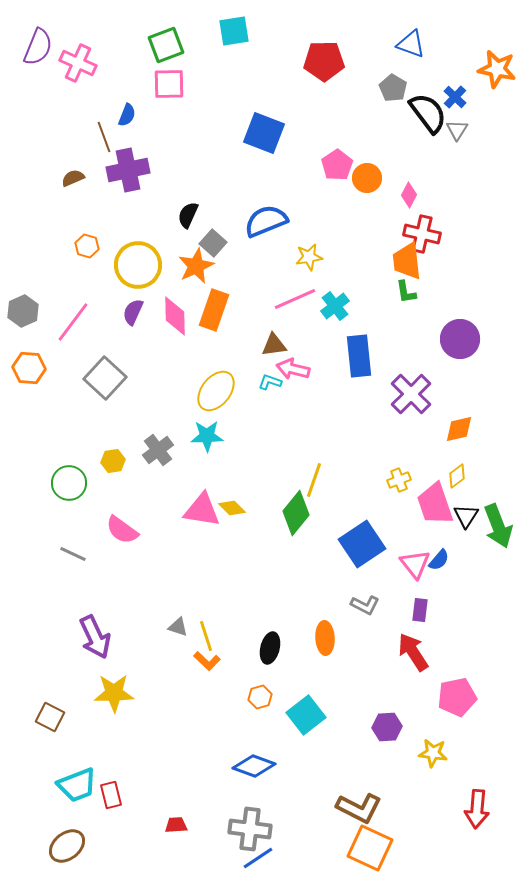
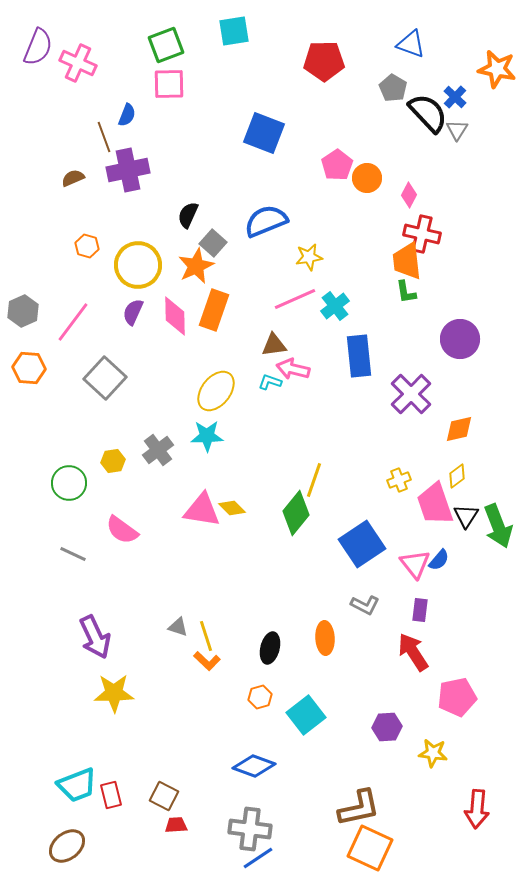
black semicircle at (428, 113): rotated 6 degrees counterclockwise
brown square at (50, 717): moved 114 px right, 79 px down
brown L-shape at (359, 808): rotated 39 degrees counterclockwise
